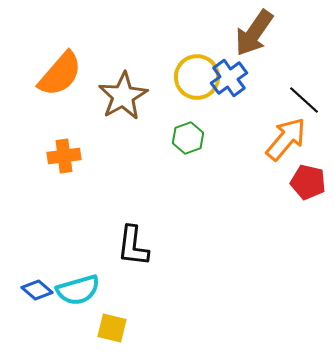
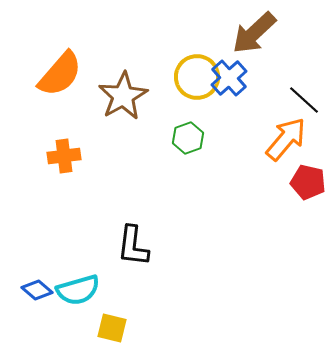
brown arrow: rotated 12 degrees clockwise
blue cross: rotated 6 degrees counterclockwise
